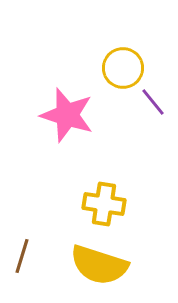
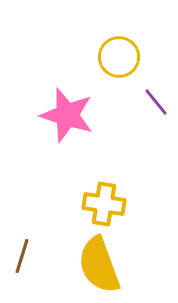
yellow circle: moved 4 px left, 11 px up
purple line: moved 3 px right
yellow semicircle: rotated 52 degrees clockwise
